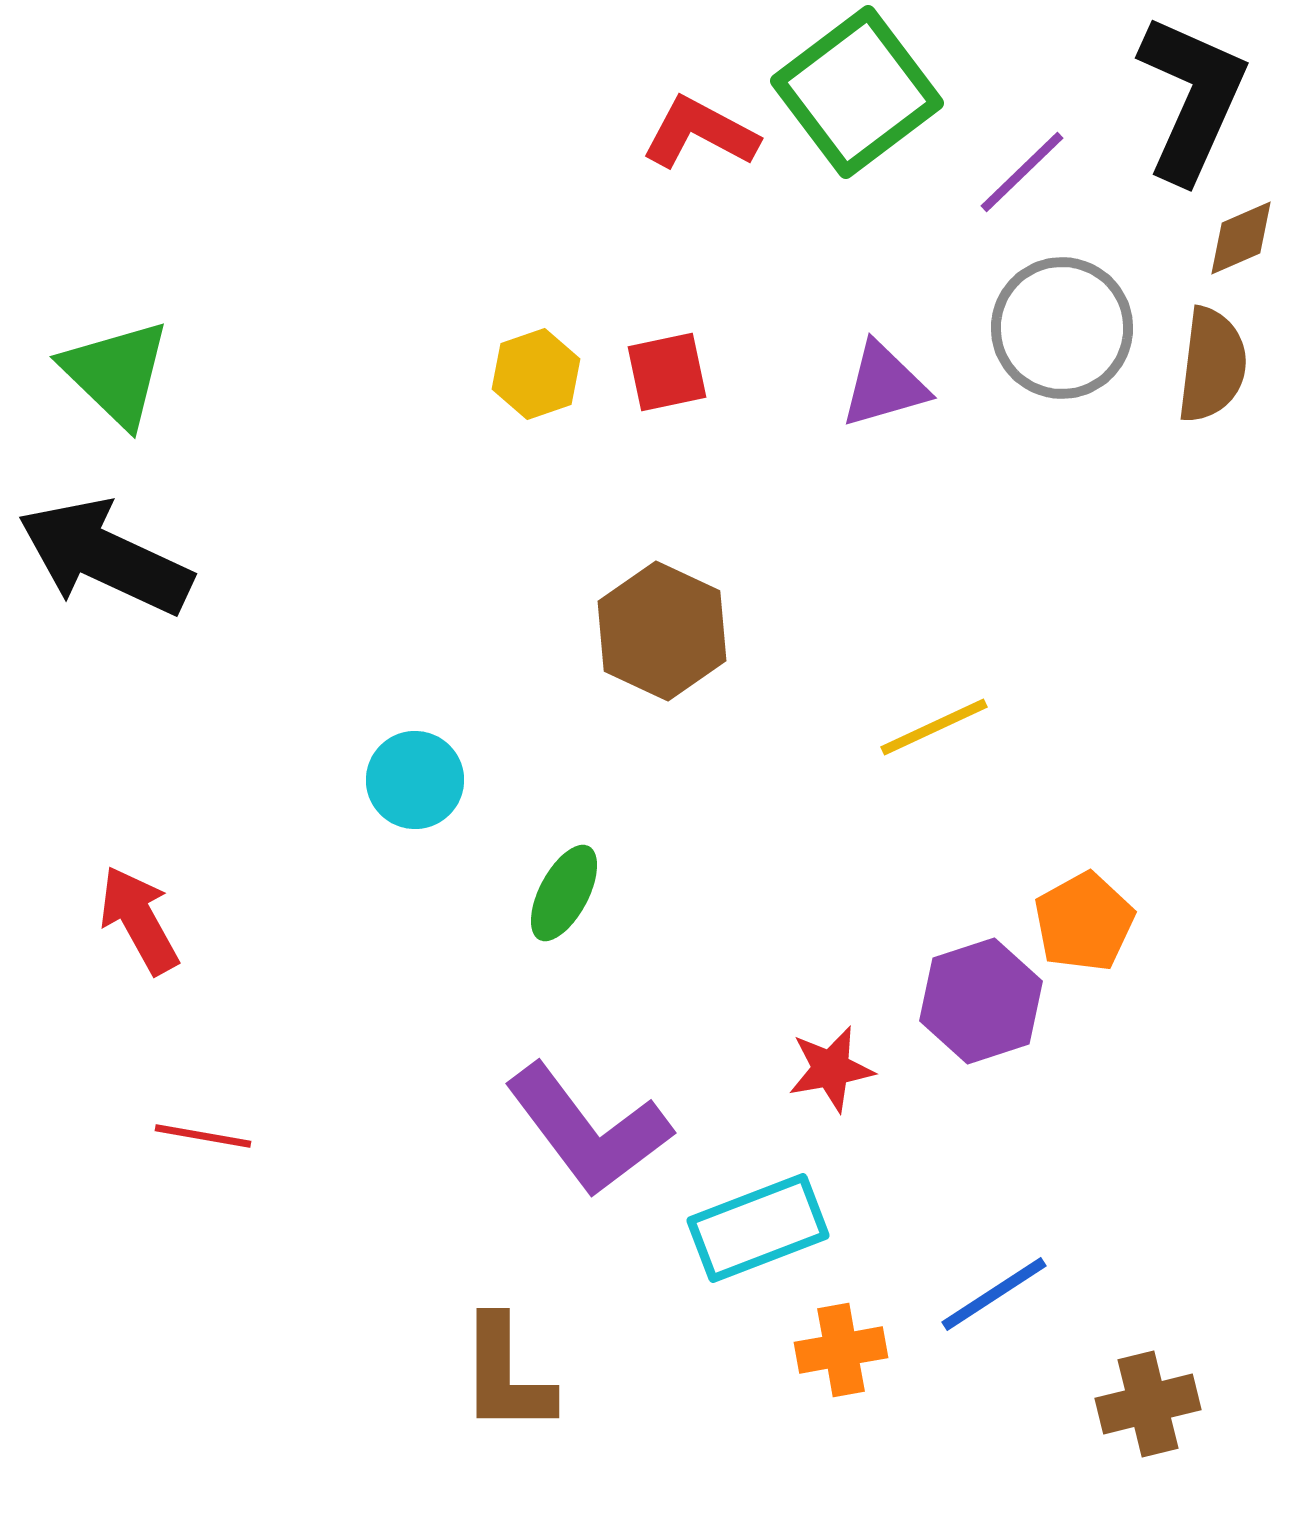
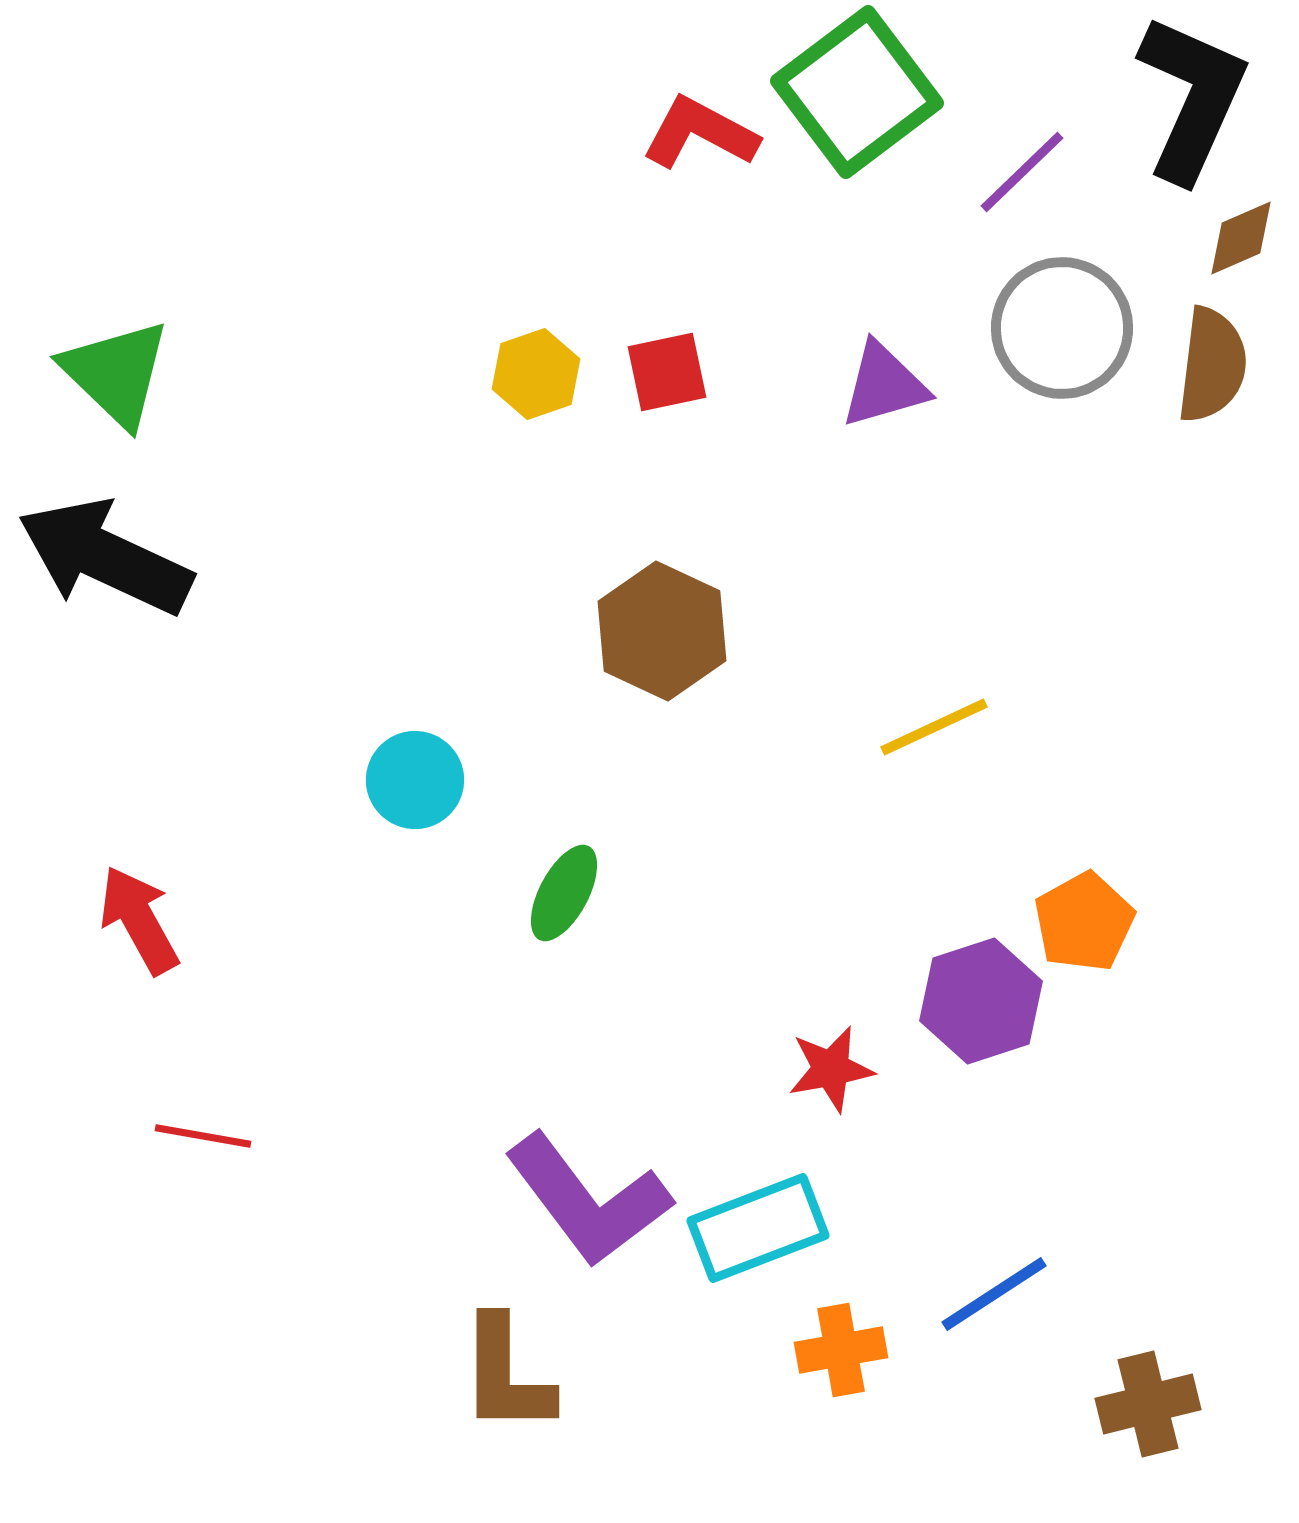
purple L-shape: moved 70 px down
